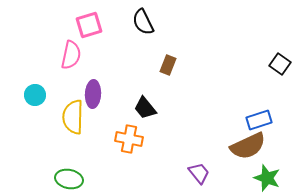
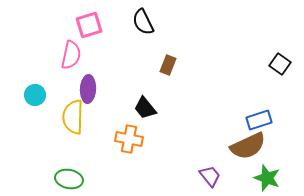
purple ellipse: moved 5 px left, 5 px up
purple trapezoid: moved 11 px right, 3 px down
